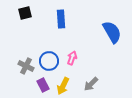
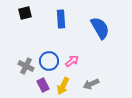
blue semicircle: moved 12 px left, 4 px up
pink arrow: moved 3 px down; rotated 32 degrees clockwise
gray arrow: rotated 21 degrees clockwise
